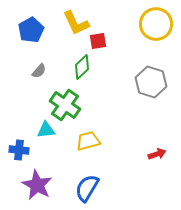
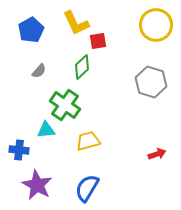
yellow circle: moved 1 px down
